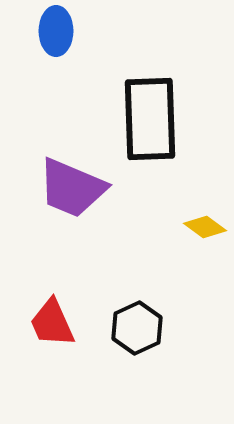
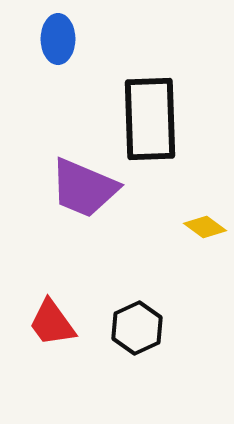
blue ellipse: moved 2 px right, 8 px down
purple trapezoid: moved 12 px right
red trapezoid: rotated 12 degrees counterclockwise
